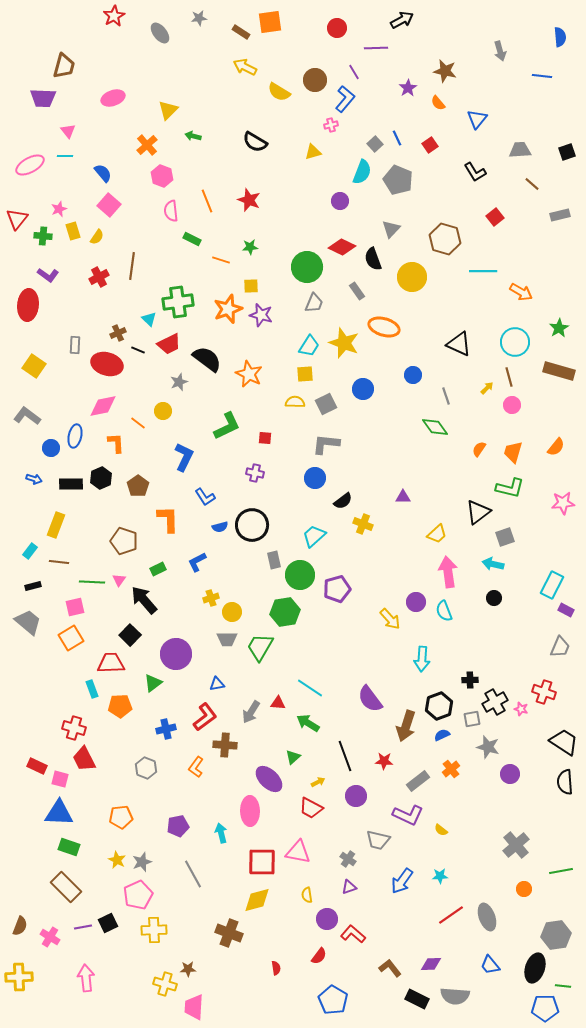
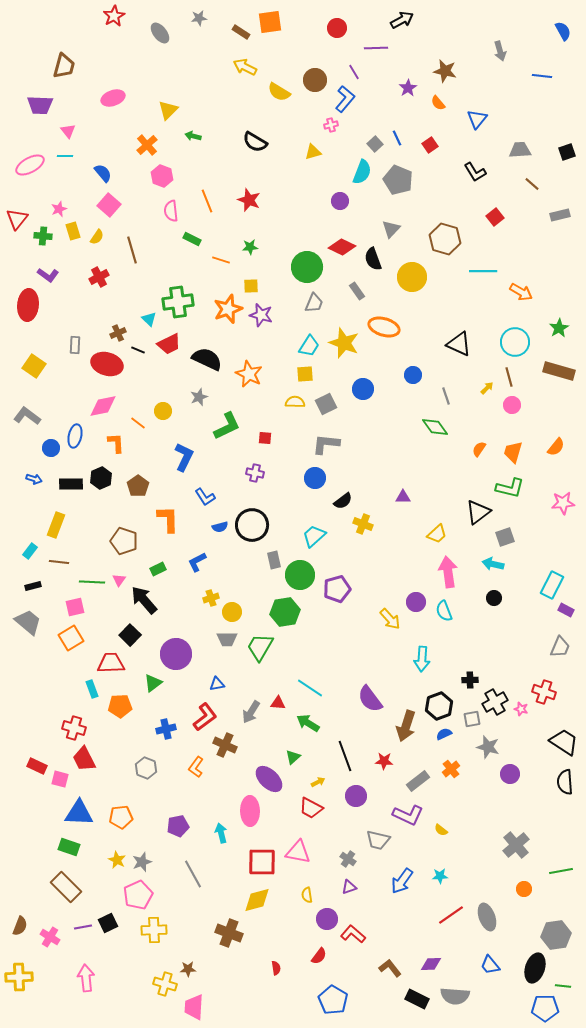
blue semicircle at (560, 37): moved 3 px right, 6 px up; rotated 24 degrees counterclockwise
purple trapezoid at (43, 98): moved 3 px left, 7 px down
brown line at (132, 266): moved 16 px up; rotated 24 degrees counterclockwise
black semicircle at (207, 359): rotated 12 degrees counterclockwise
gray star at (179, 382): moved 20 px right, 15 px down
blue semicircle at (442, 735): moved 2 px right, 1 px up
brown cross at (225, 745): rotated 20 degrees clockwise
blue triangle at (59, 813): moved 20 px right
